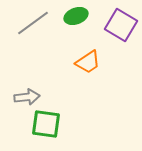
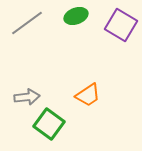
gray line: moved 6 px left
orange trapezoid: moved 33 px down
green square: moved 3 px right; rotated 28 degrees clockwise
